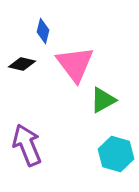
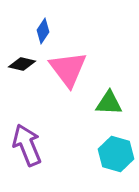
blue diamond: rotated 20 degrees clockwise
pink triangle: moved 7 px left, 5 px down
green triangle: moved 6 px right, 3 px down; rotated 32 degrees clockwise
